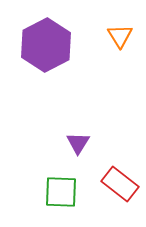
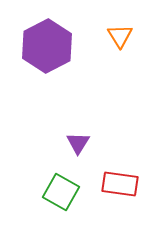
purple hexagon: moved 1 px right, 1 px down
red rectangle: rotated 30 degrees counterclockwise
green square: rotated 27 degrees clockwise
